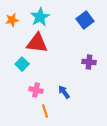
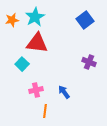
cyan star: moved 5 px left
purple cross: rotated 16 degrees clockwise
pink cross: rotated 24 degrees counterclockwise
orange line: rotated 24 degrees clockwise
